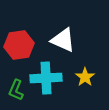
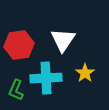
white triangle: rotated 40 degrees clockwise
yellow star: moved 4 px up
